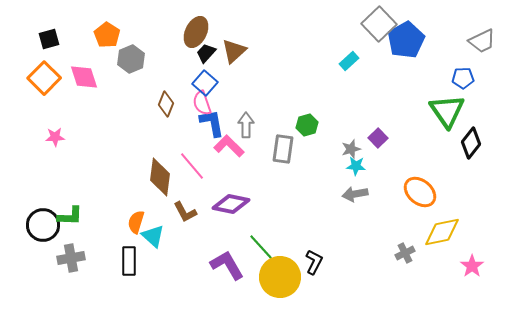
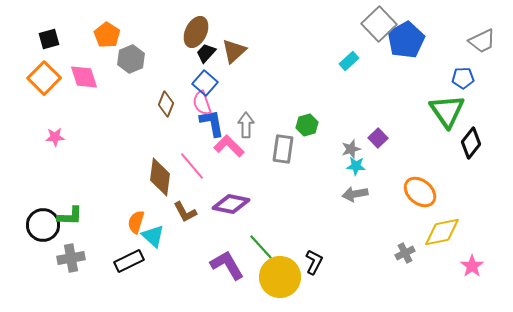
black rectangle at (129, 261): rotated 64 degrees clockwise
